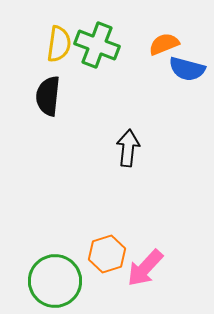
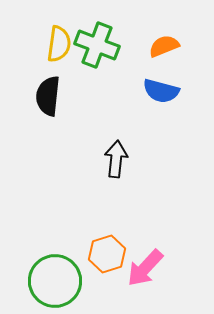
orange semicircle: moved 2 px down
blue semicircle: moved 26 px left, 22 px down
black arrow: moved 12 px left, 11 px down
